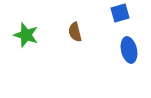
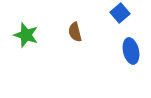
blue square: rotated 24 degrees counterclockwise
blue ellipse: moved 2 px right, 1 px down
